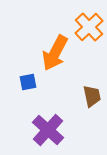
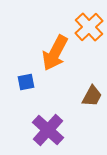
blue square: moved 2 px left
brown trapezoid: rotated 40 degrees clockwise
